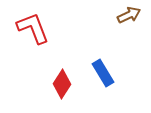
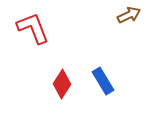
blue rectangle: moved 8 px down
